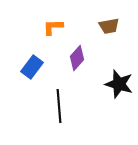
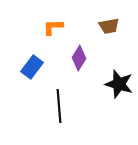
purple diamond: moved 2 px right; rotated 10 degrees counterclockwise
